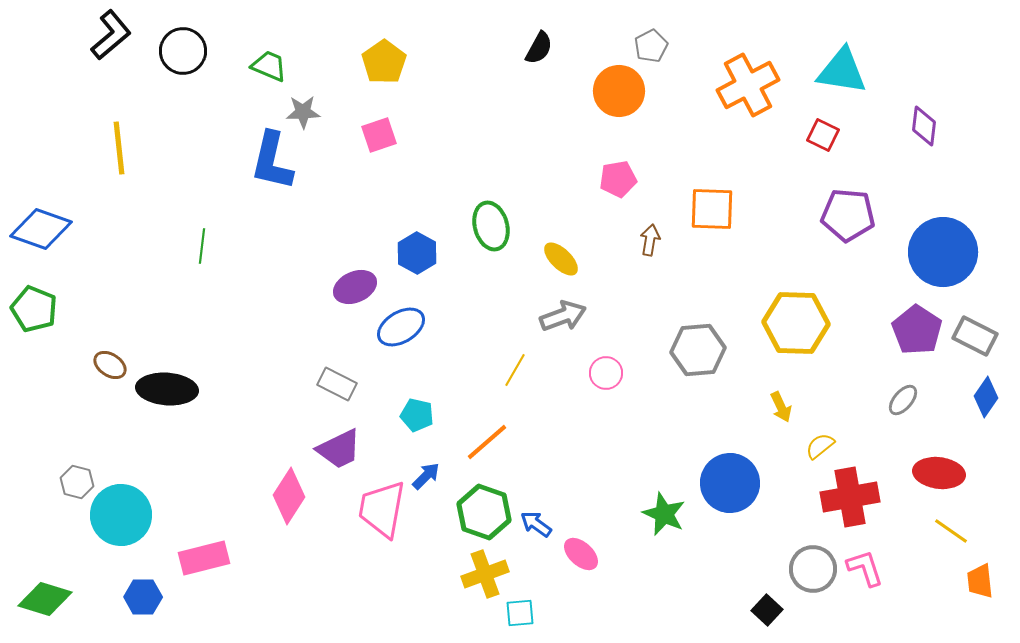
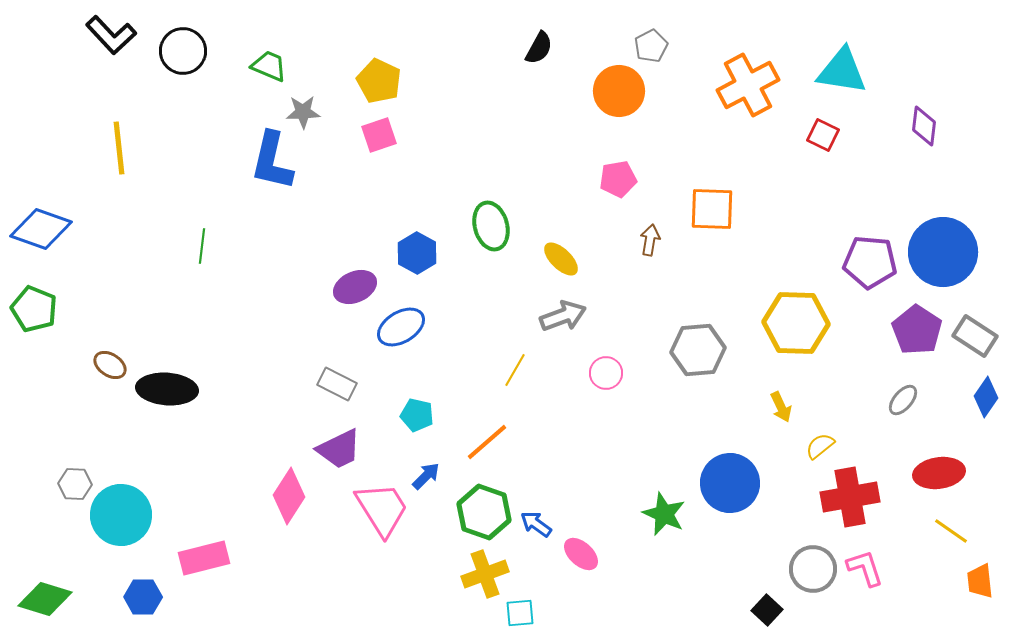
black L-shape at (111, 35): rotated 87 degrees clockwise
yellow pentagon at (384, 62): moved 5 px left, 19 px down; rotated 12 degrees counterclockwise
purple pentagon at (848, 215): moved 22 px right, 47 px down
gray rectangle at (975, 336): rotated 6 degrees clockwise
red ellipse at (939, 473): rotated 15 degrees counterclockwise
gray hexagon at (77, 482): moved 2 px left, 2 px down; rotated 12 degrees counterclockwise
pink trapezoid at (382, 509): rotated 138 degrees clockwise
